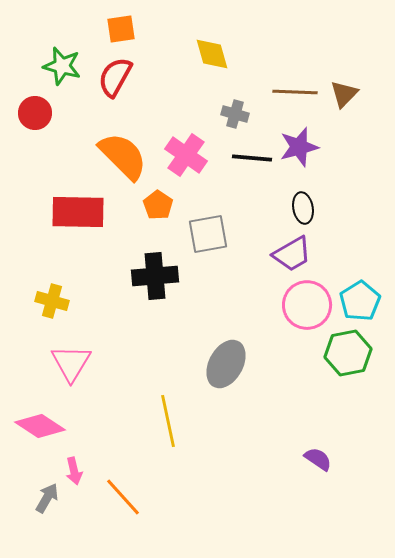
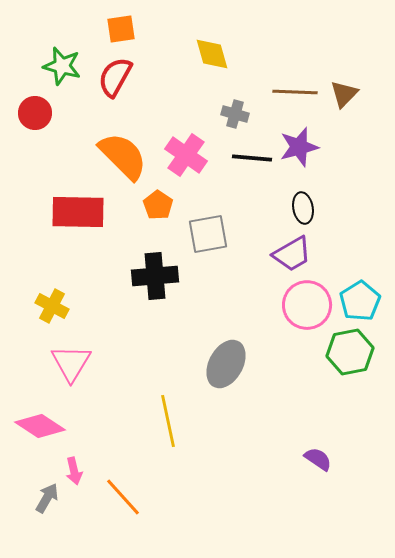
yellow cross: moved 5 px down; rotated 12 degrees clockwise
green hexagon: moved 2 px right, 1 px up
